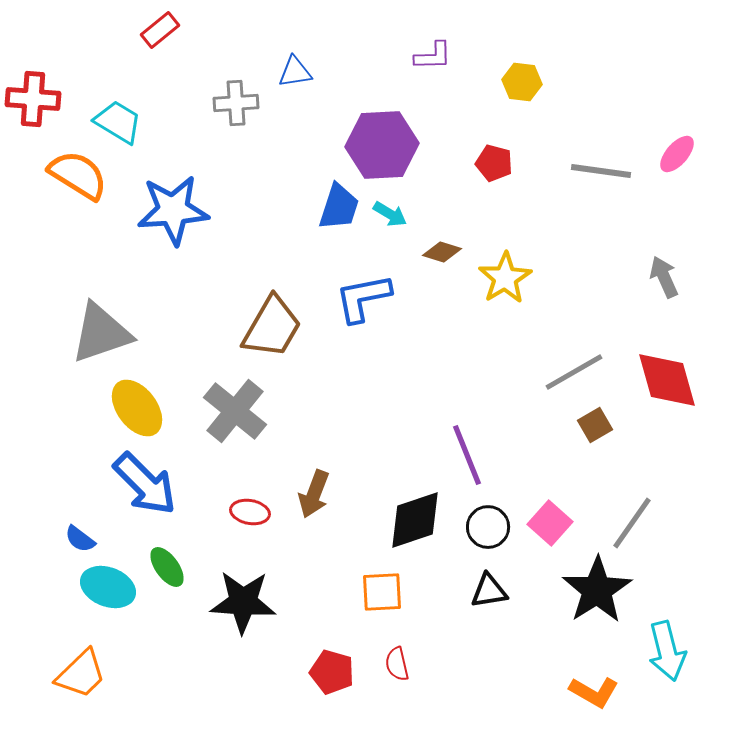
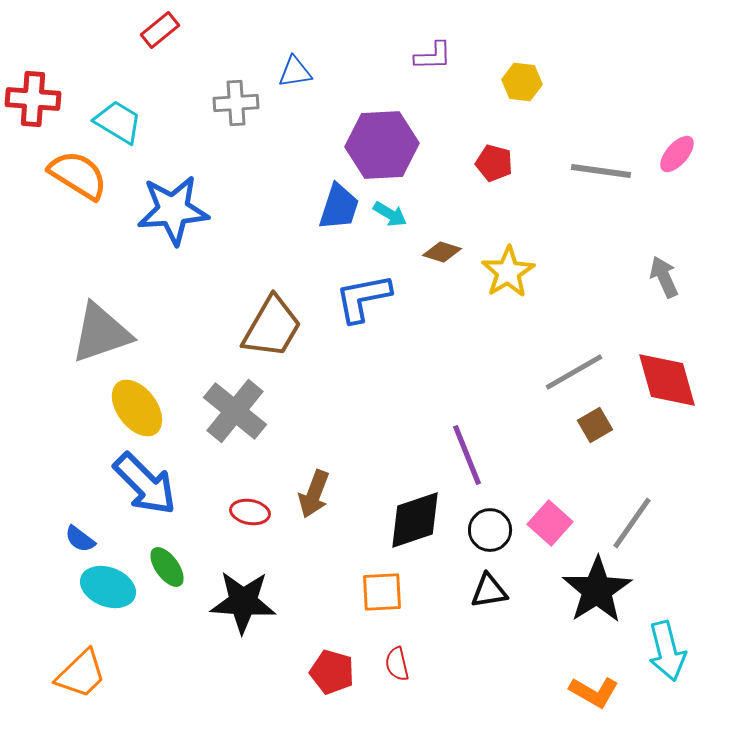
yellow star at (505, 278): moved 3 px right, 6 px up
black circle at (488, 527): moved 2 px right, 3 px down
